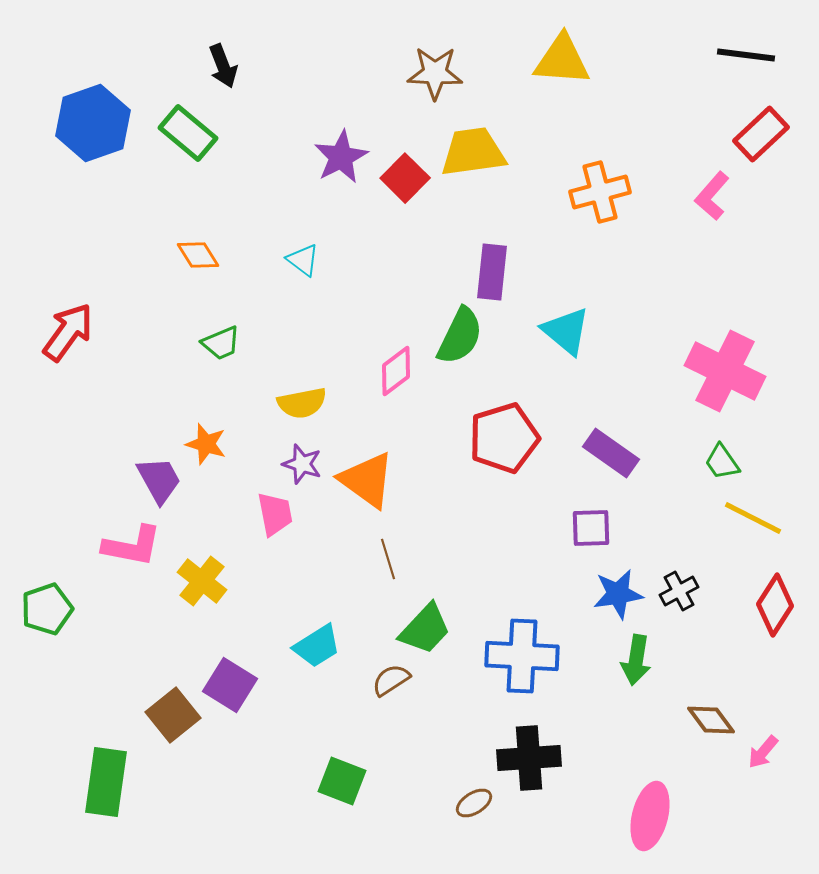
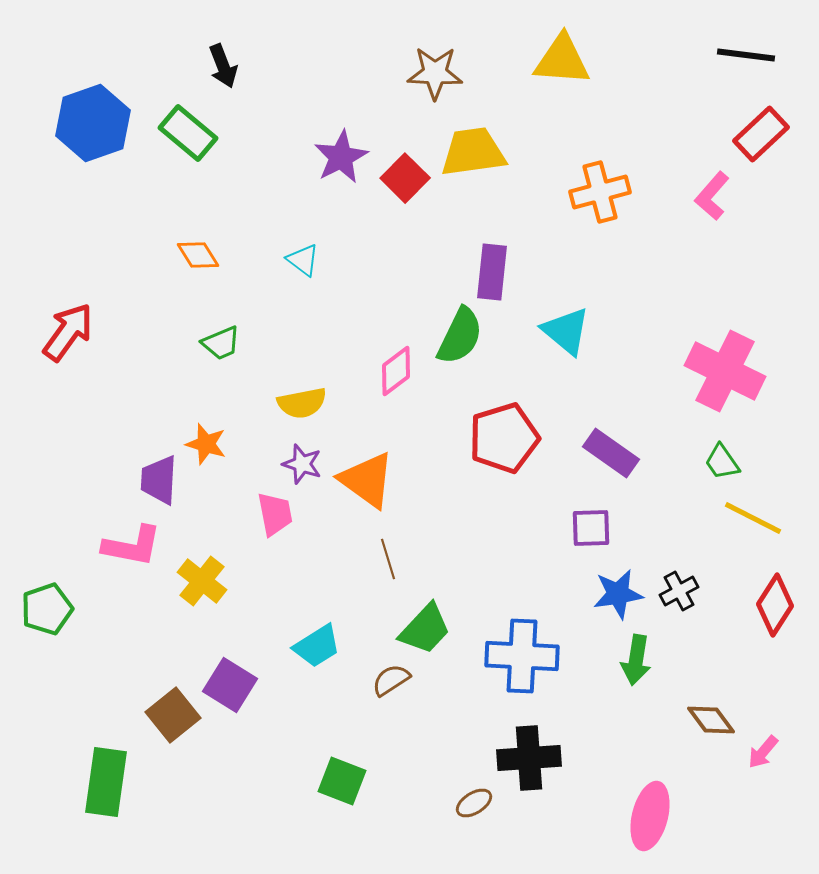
purple trapezoid at (159, 480): rotated 148 degrees counterclockwise
